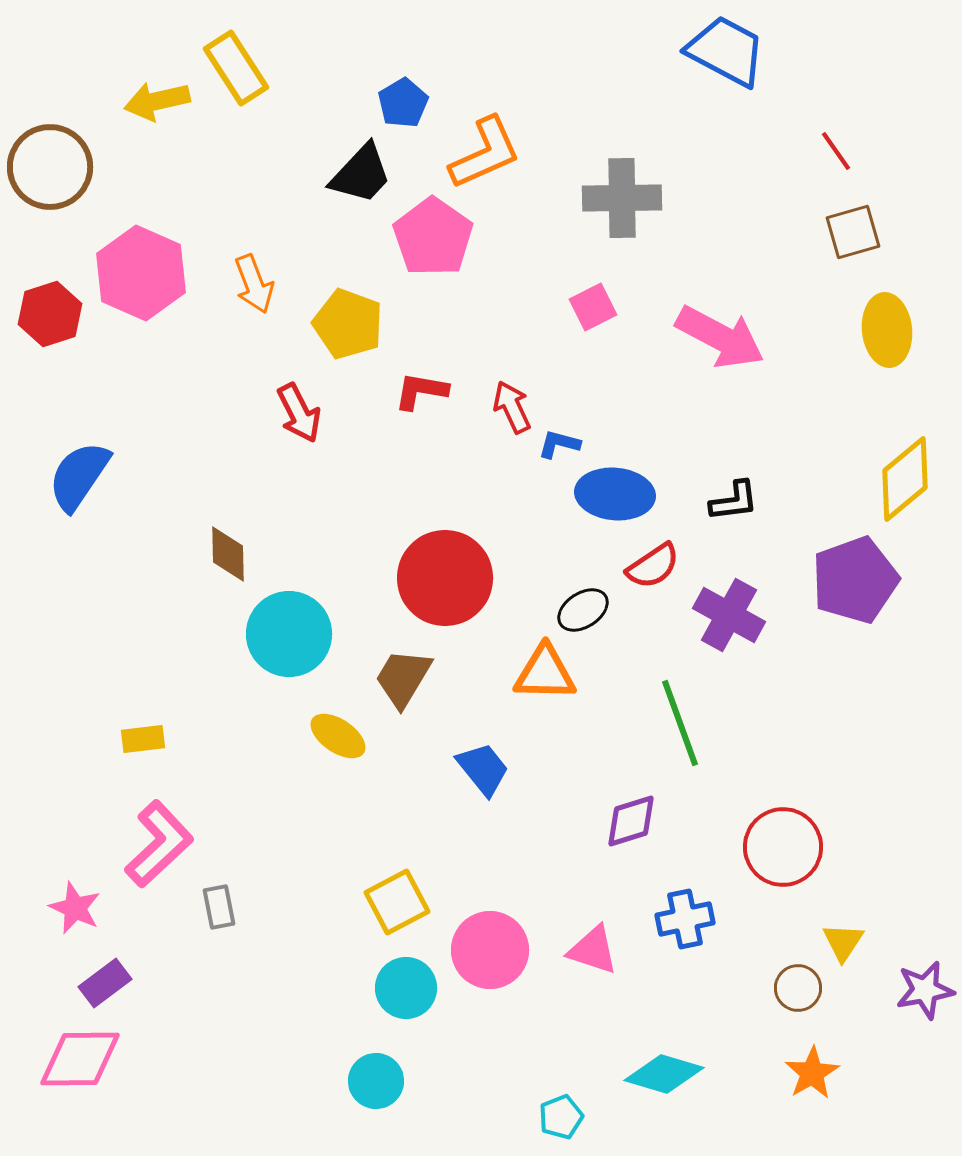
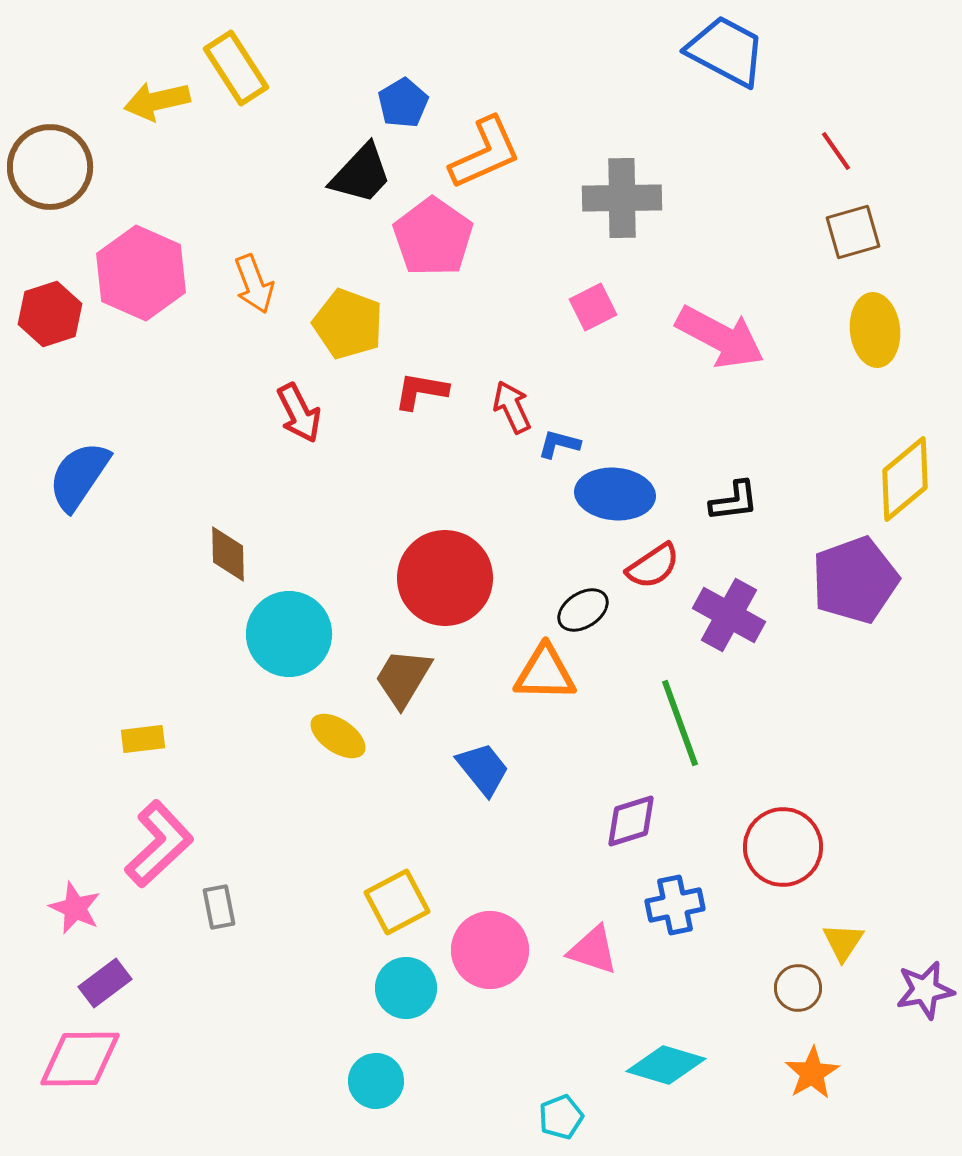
yellow ellipse at (887, 330): moved 12 px left
blue cross at (685, 919): moved 10 px left, 14 px up
cyan diamond at (664, 1074): moved 2 px right, 9 px up
